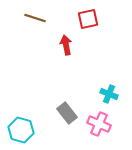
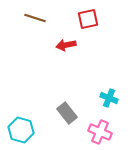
red arrow: rotated 90 degrees counterclockwise
cyan cross: moved 4 px down
pink cross: moved 1 px right, 8 px down
